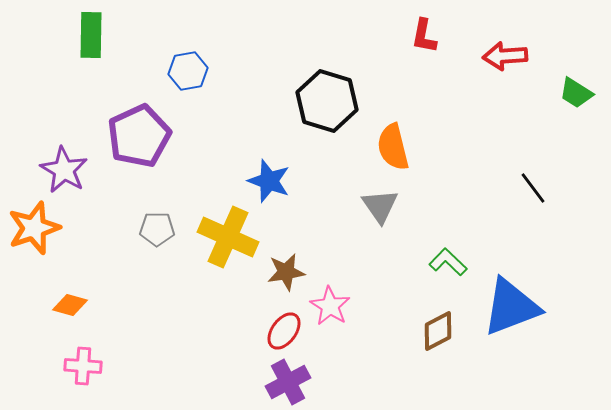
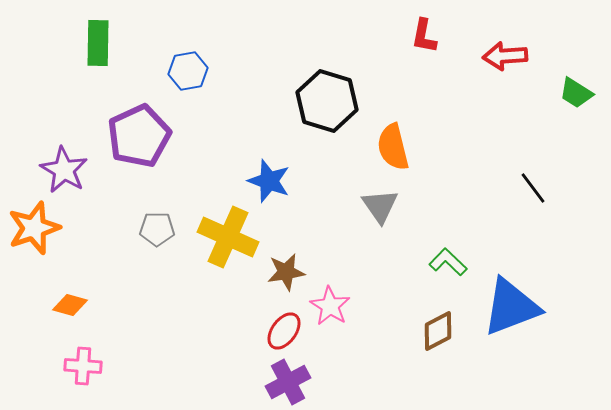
green rectangle: moved 7 px right, 8 px down
